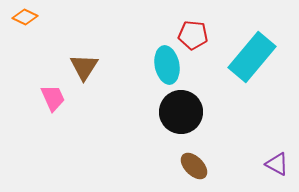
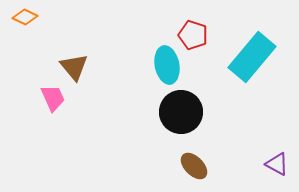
red pentagon: rotated 12 degrees clockwise
brown triangle: moved 10 px left; rotated 12 degrees counterclockwise
